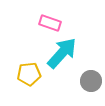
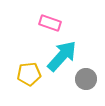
cyan arrow: moved 3 px down
gray circle: moved 5 px left, 2 px up
